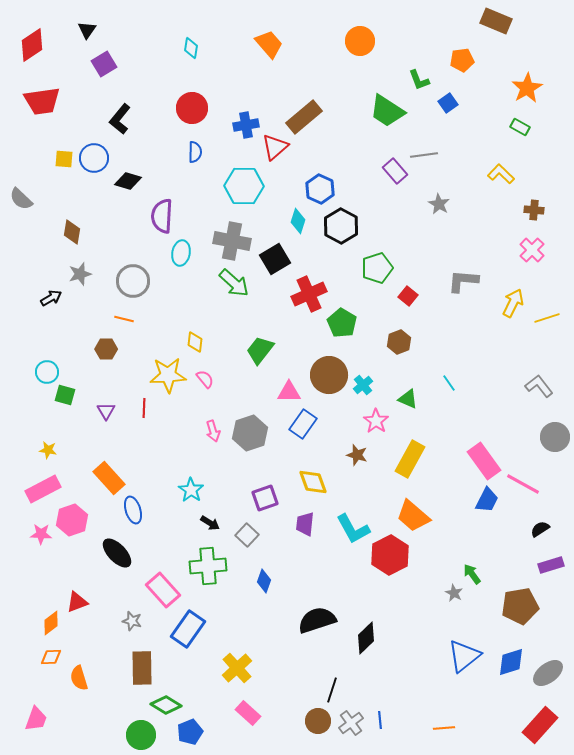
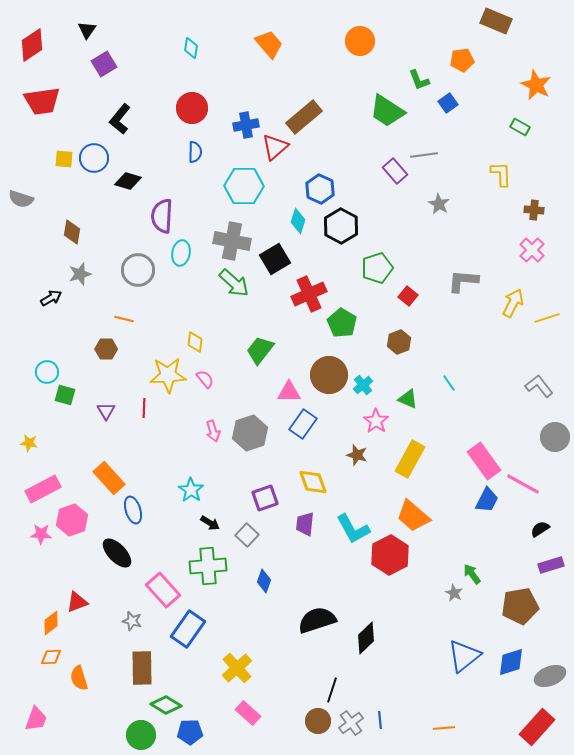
orange star at (527, 88): moved 9 px right, 3 px up; rotated 16 degrees counterclockwise
yellow L-shape at (501, 174): rotated 44 degrees clockwise
gray semicircle at (21, 199): rotated 25 degrees counterclockwise
gray circle at (133, 281): moved 5 px right, 11 px up
yellow star at (48, 450): moved 19 px left, 7 px up
gray ellipse at (548, 673): moved 2 px right, 3 px down; rotated 16 degrees clockwise
red rectangle at (540, 725): moved 3 px left, 2 px down
blue pentagon at (190, 732): rotated 20 degrees clockwise
